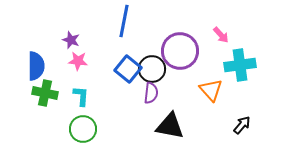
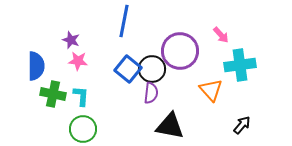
green cross: moved 8 px right, 1 px down
